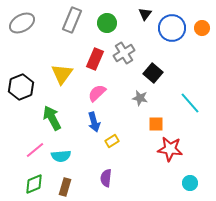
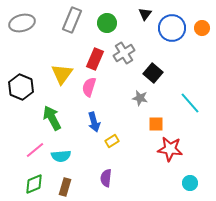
gray ellipse: rotated 15 degrees clockwise
black hexagon: rotated 15 degrees counterclockwise
pink semicircle: moved 8 px left, 6 px up; rotated 30 degrees counterclockwise
